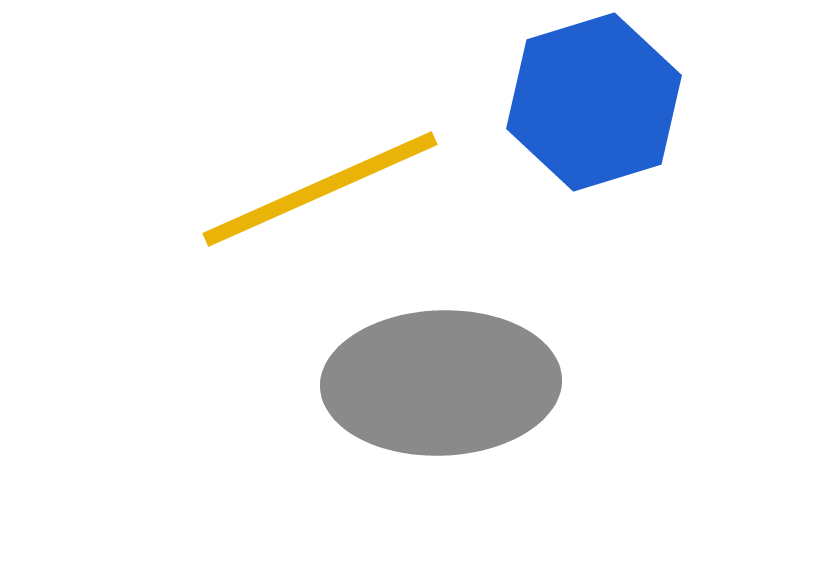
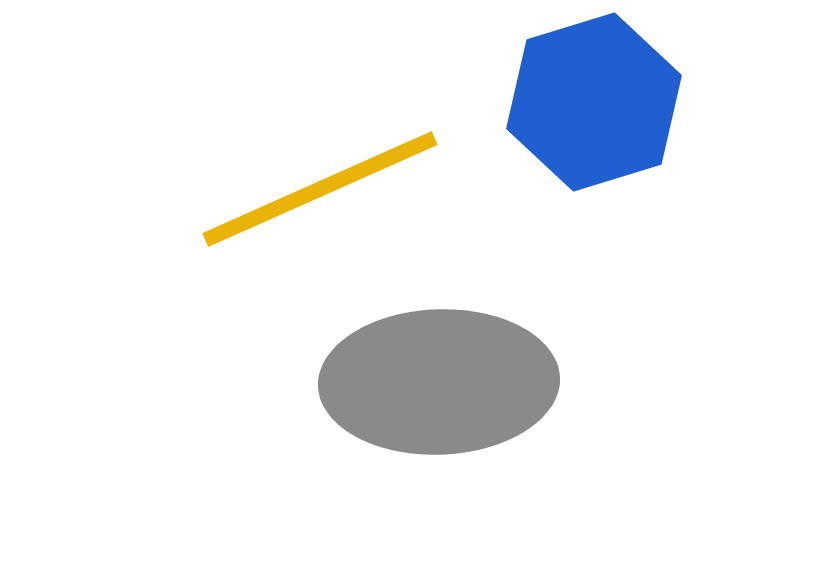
gray ellipse: moved 2 px left, 1 px up
